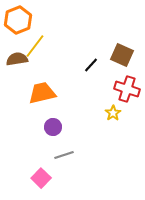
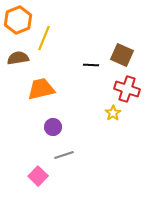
yellow line: moved 9 px right, 8 px up; rotated 15 degrees counterclockwise
brown semicircle: moved 1 px right, 1 px up
black line: rotated 49 degrees clockwise
orange trapezoid: moved 1 px left, 4 px up
pink square: moved 3 px left, 2 px up
